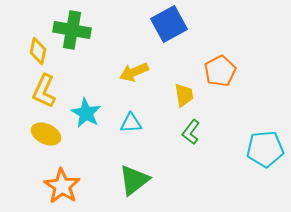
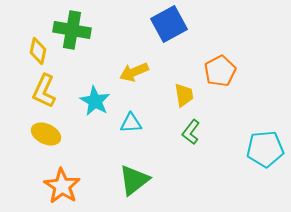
cyan star: moved 9 px right, 12 px up
